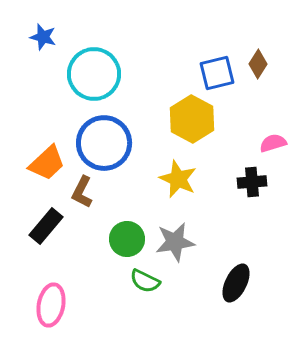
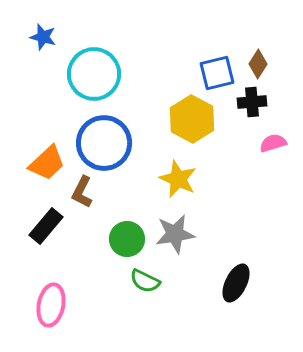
black cross: moved 80 px up
gray star: moved 8 px up
